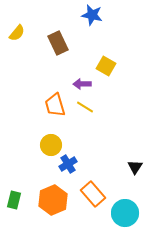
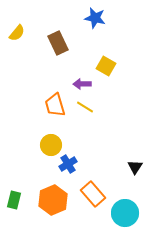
blue star: moved 3 px right, 3 px down
